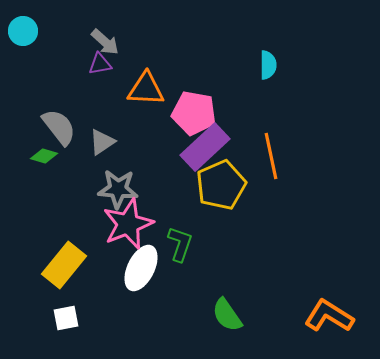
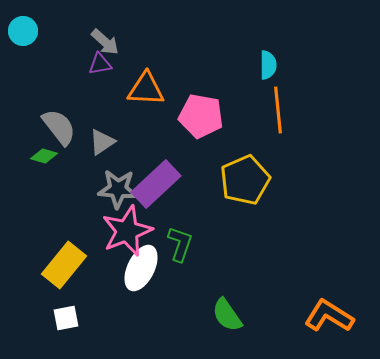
pink pentagon: moved 7 px right, 3 px down
purple rectangle: moved 49 px left, 37 px down
orange line: moved 7 px right, 46 px up; rotated 6 degrees clockwise
yellow pentagon: moved 24 px right, 5 px up
pink star: moved 1 px left, 7 px down
